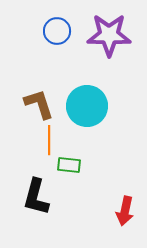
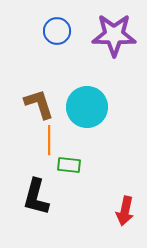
purple star: moved 5 px right
cyan circle: moved 1 px down
